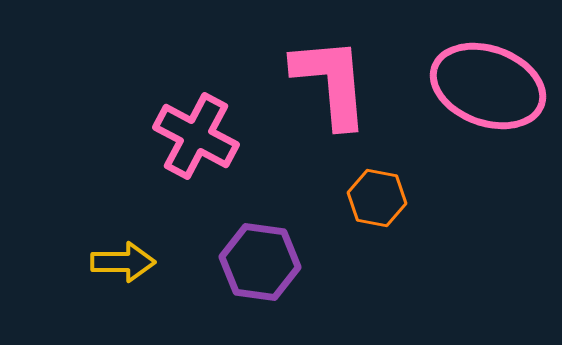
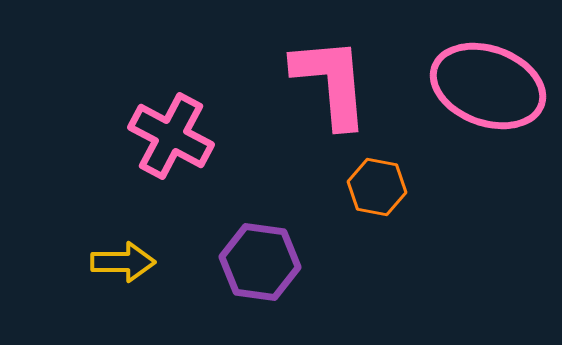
pink cross: moved 25 px left
orange hexagon: moved 11 px up
